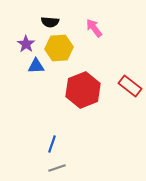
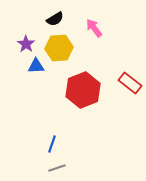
black semicircle: moved 5 px right, 3 px up; rotated 36 degrees counterclockwise
red rectangle: moved 3 px up
